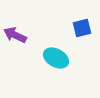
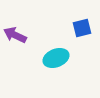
cyan ellipse: rotated 50 degrees counterclockwise
